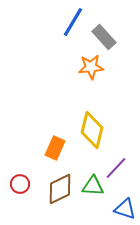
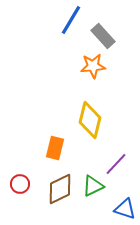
blue line: moved 2 px left, 2 px up
gray rectangle: moved 1 px left, 1 px up
orange star: moved 2 px right, 1 px up
yellow diamond: moved 2 px left, 10 px up
orange rectangle: rotated 10 degrees counterclockwise
purple line: moved 4 px up
green triangle: rotated 30 degrees counterclockwise
